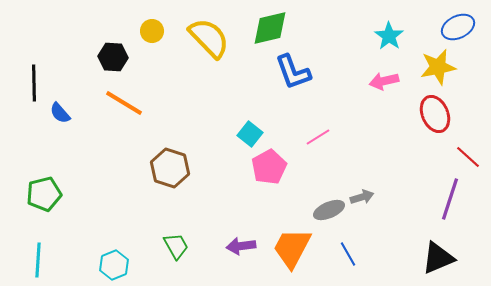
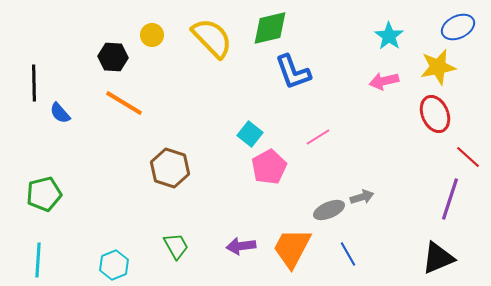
yellow circle: moved 4 px down
yellow semicircle: moved 3 px right
